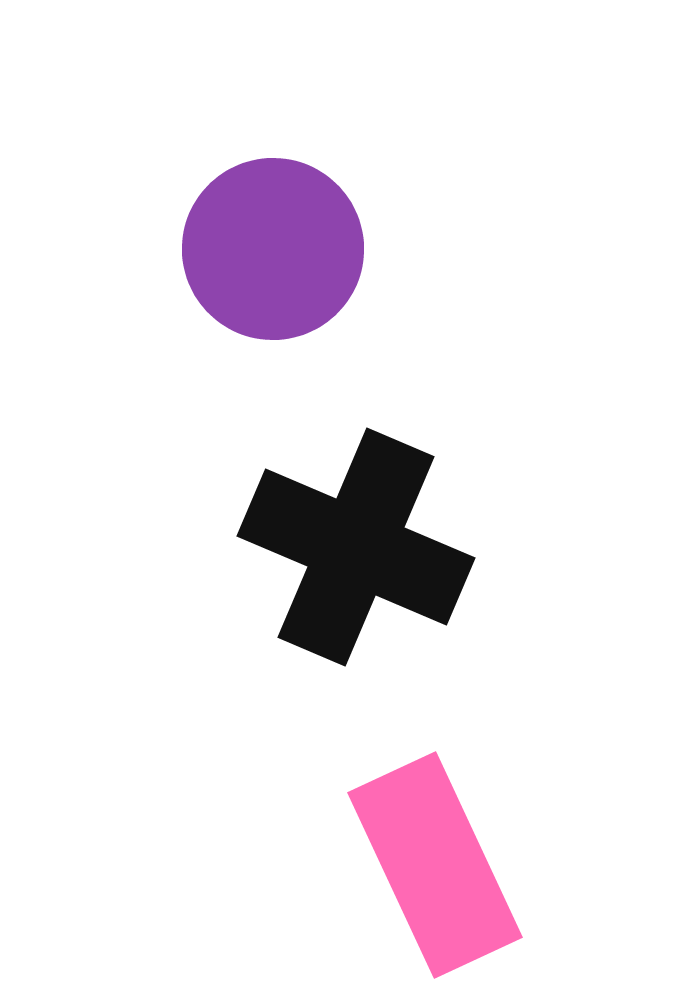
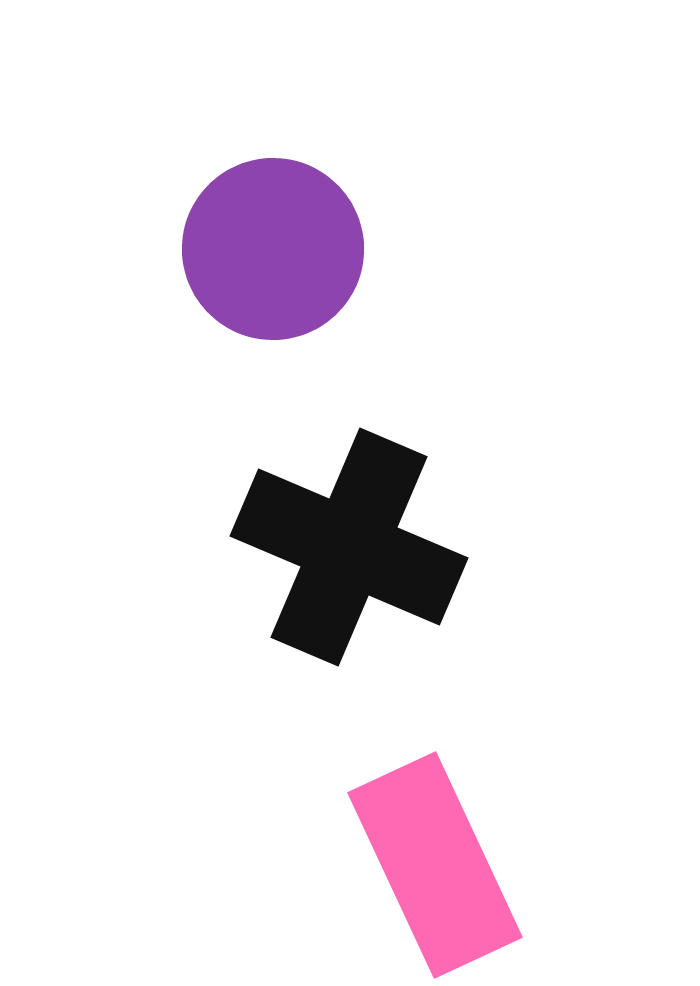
black cross: moved 7 px left
